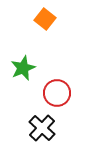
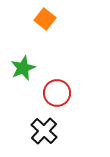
black cross: moved 2 px right, 3 px down
